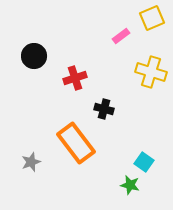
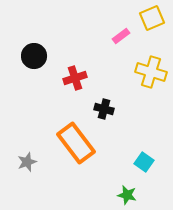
gray star: moved 4 px left
green star: moved 3 px left, 10 px down
